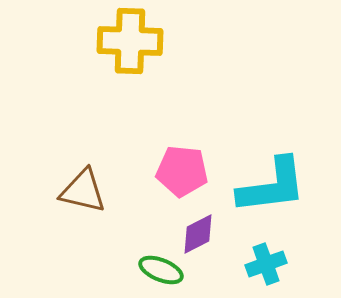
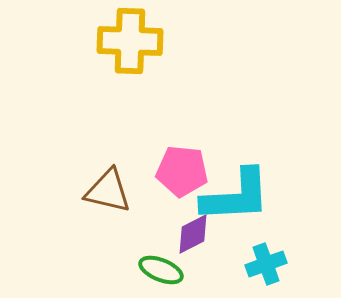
cyan L-shape: moved 36 px left, 10 px down; rotated 4 degrees clockwise
brown triangle: moved 25 px right
purple diamond: moved 5 px left
